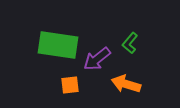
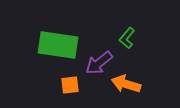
green L-shape: moved 3 px left, 5 px up
purple arrow: moved 2 px right, 4 px down
